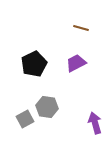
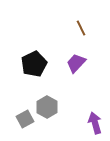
brown line: rotated 49 degrees clockwise
purple trapezoid: rotated 20 degrees counterclockwise
gray hexagon: rotated 20 degrees clockwise
